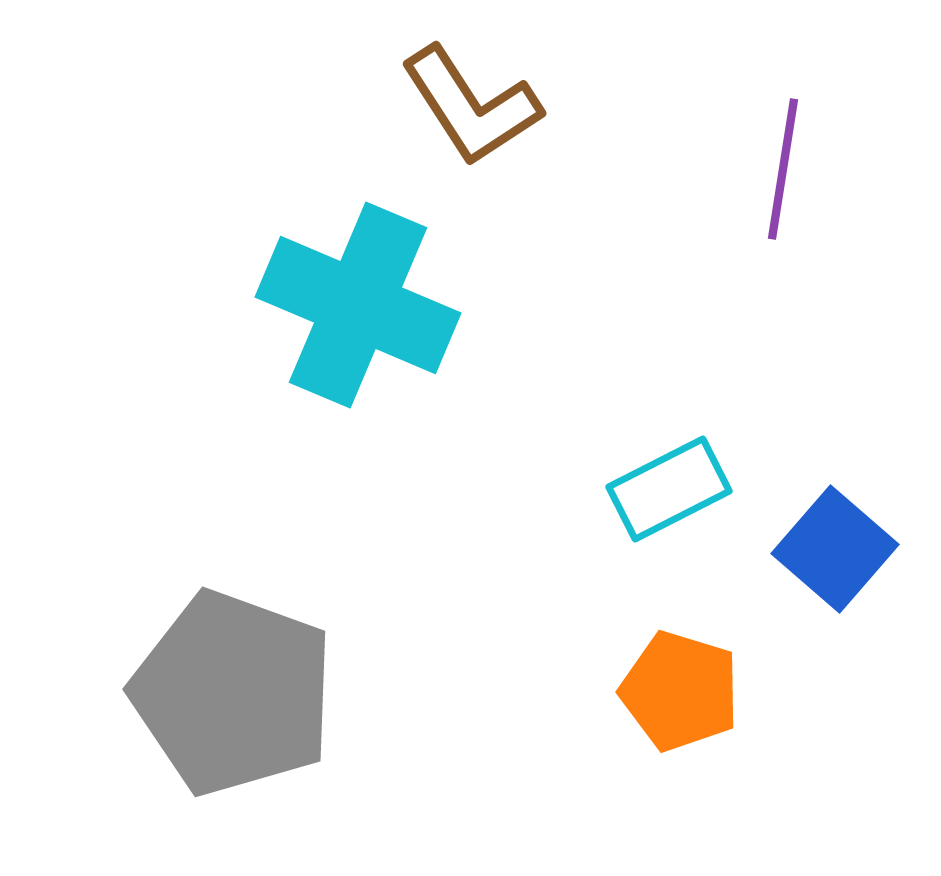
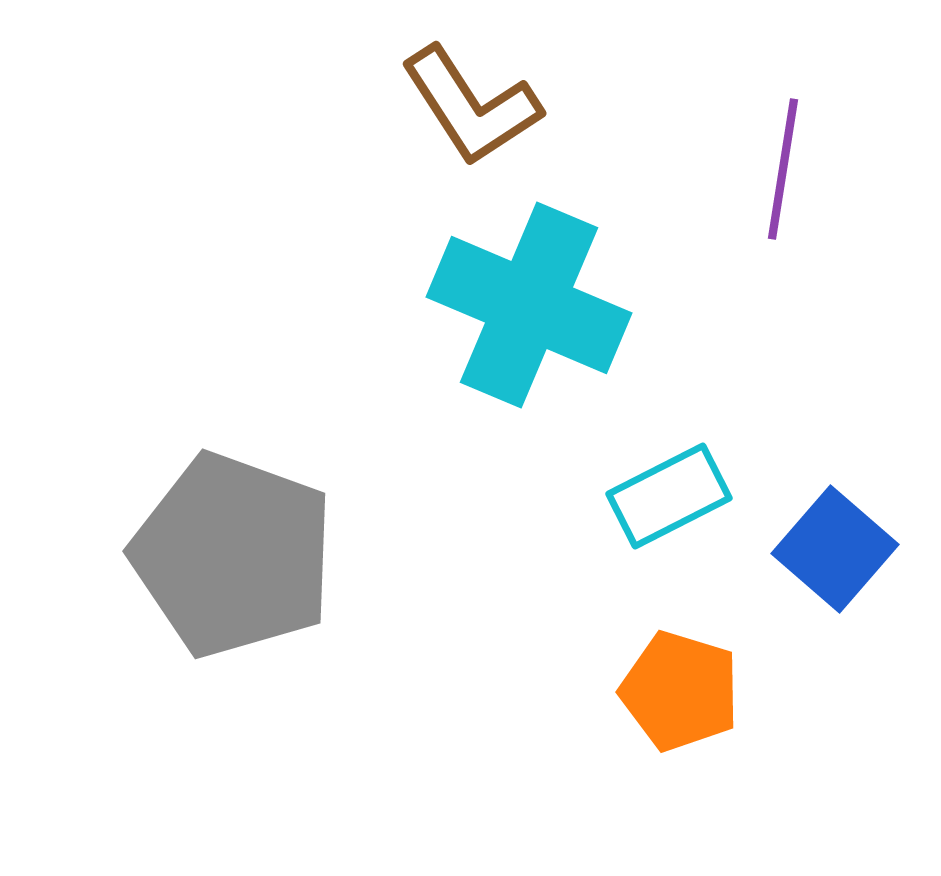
cyan cross: moved 171 px right
cyan rectangle: moved 7 px down
gray pentagon: moved 138 px up
